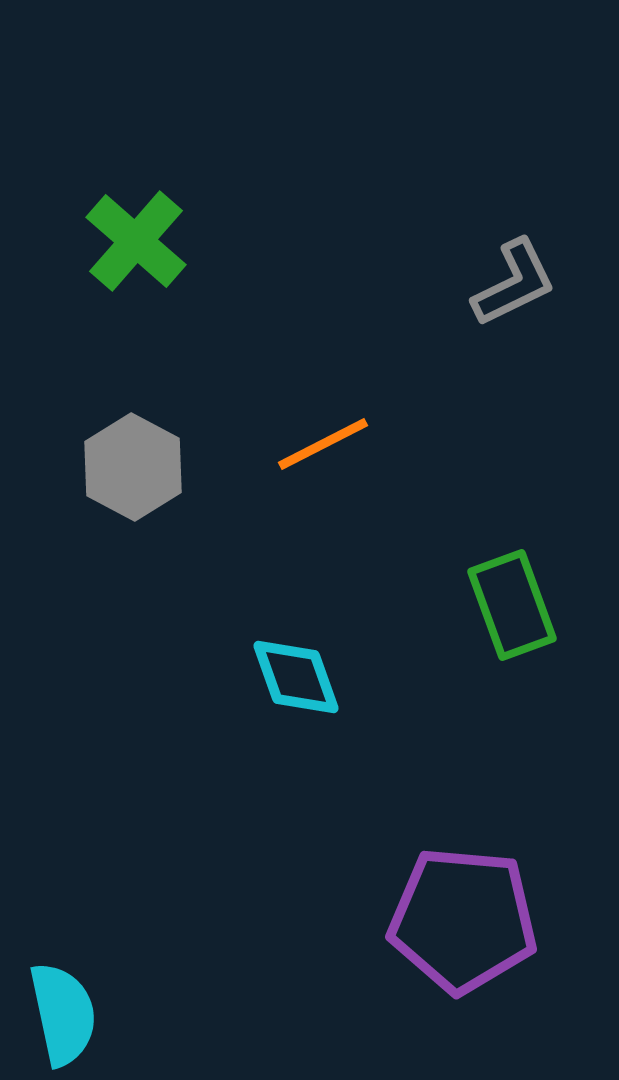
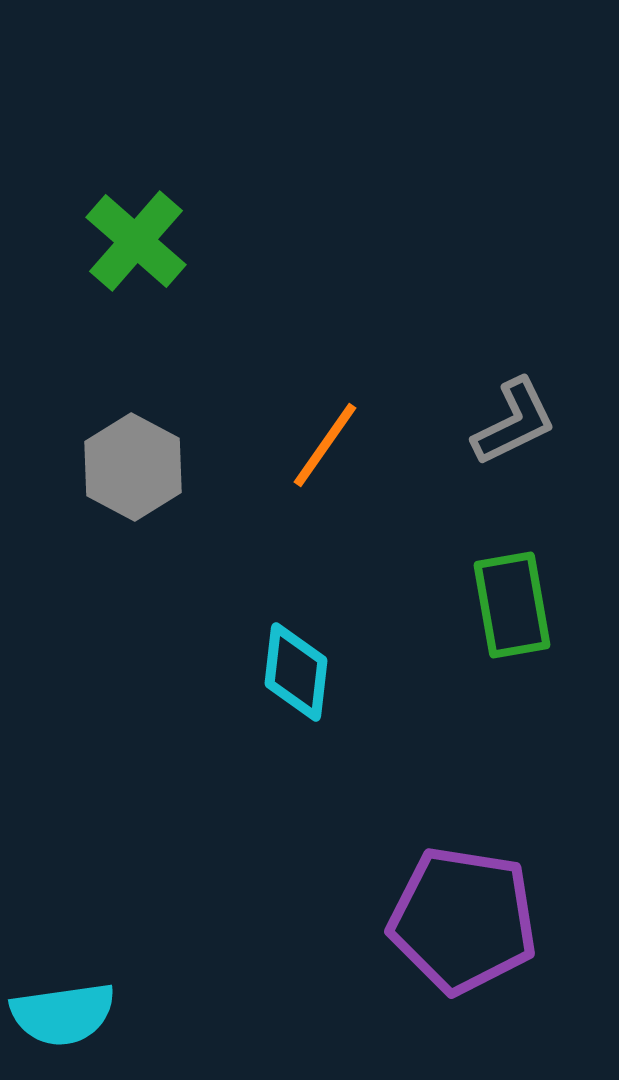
gray L-shape: moved 139 px down
orange line: moved 2 px right, 1 px down; rotated 28 degrees counterclockwise
green rectangle: rotated 10 degrees clockwise
cyan diamond: moved 5 px up; rotated 26 degrees clockwise
purple pentagon: rotated 4 degrees clockwise
cyan semicircle: rotated 94 degrees clockwise
